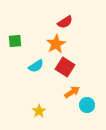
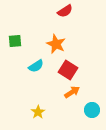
red semicircle: moved 11 px up
orange star: rotated 18 degrees counterclockwise
red square: moved 3 px right, 3 px down
cyan circle: moved 5 px right, 5 px down
yellow star: moved 1 px left, 1 px down
